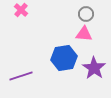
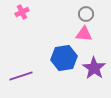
pink cross: moved 1 px right, 2 px down; rotated 24 degrees clockwise
